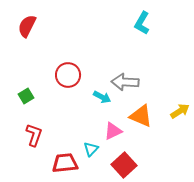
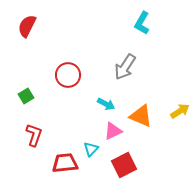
gray arrow: moved 15 px up; rotated 60 degrees counterclockwise
cyan arrow: moved 4 px right, 7 px down
red square: rotated 15 degrees clockwise
